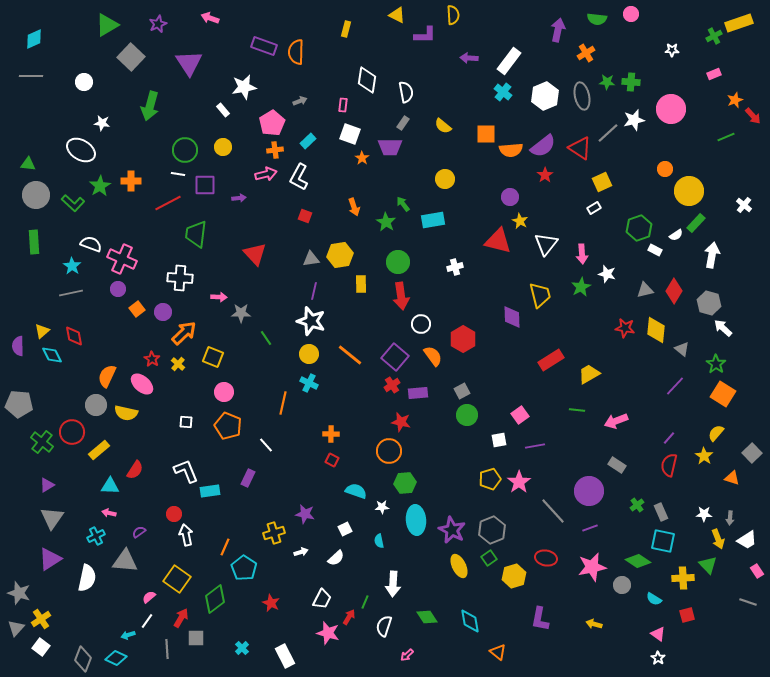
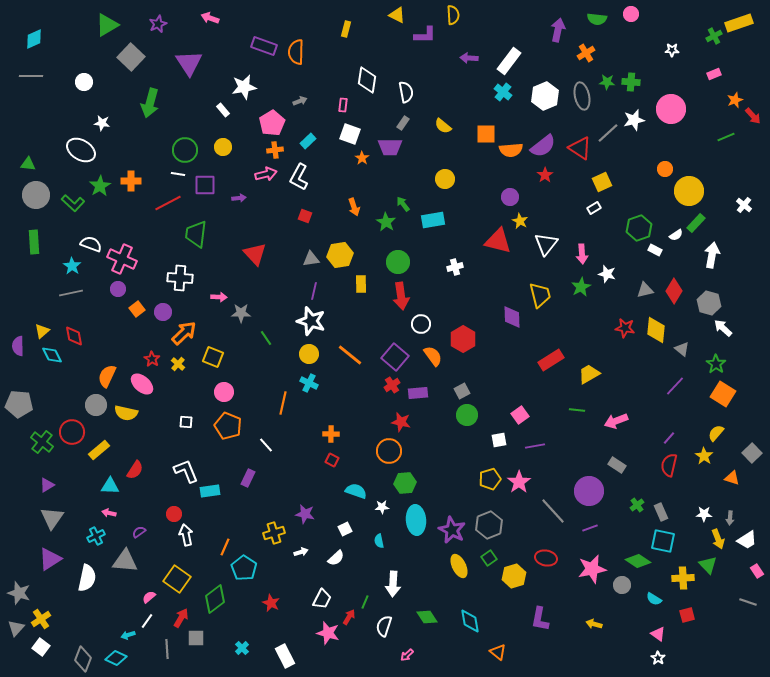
green arrow at (150, 106): moved 3 px up
gray hexagon at (492, 530): moved 3 px left, 5 px up
pink star at (592, 567): moved 2 px down
